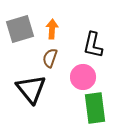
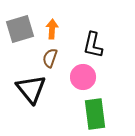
green rectangle: moved 6 px down
